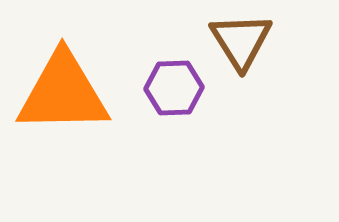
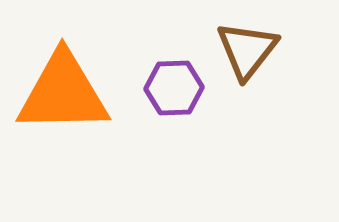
brown triangle: moved 6 px right, 9 px down; rotated 10 degrees clockwise
